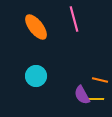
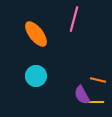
pink line: rotated 30 degrees clockwise
orange ellipse: moved 7 px down
orange line: moved 2 px left
yellow line: moved 3 px down
